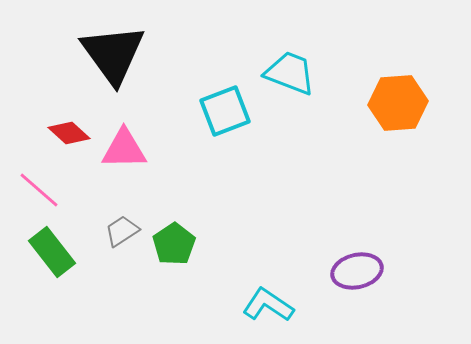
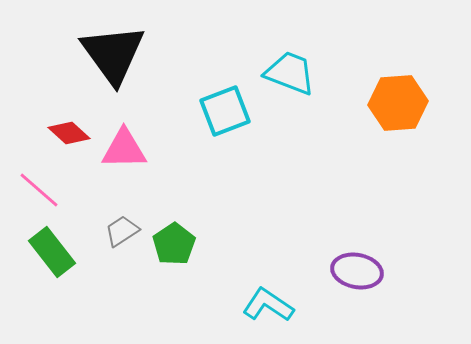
purple ellipse: rotated 24 degrees clockwise
